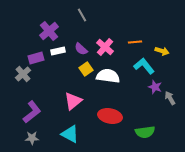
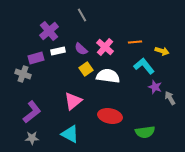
gray cross: rotated 28 degrees counterclockwise
